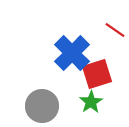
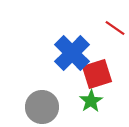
red line: moved 2 px up
green star: moved 1 px up
gray circle: moved 1 px down
